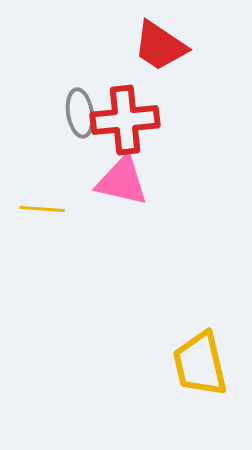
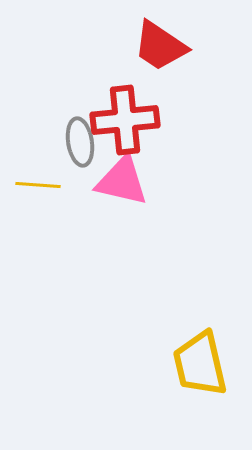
gray ellipse: moved 29 px down
yellow line: moved 4 px left, 24 px up
